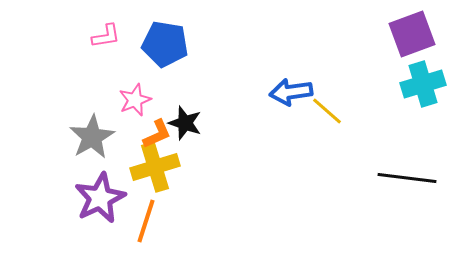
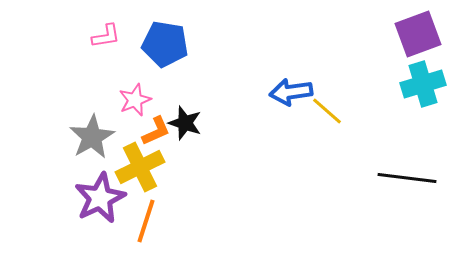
purple square: moved 6 px right
orange L-shape: moved 1 px left, 3 px up
yellow cross: moved 15 px left; rotated 9 degrees counterclockwise
